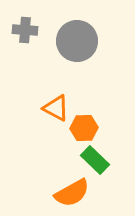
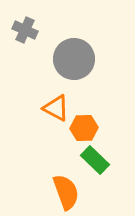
gray cross: rotated 20 degrees clockwise
gray circle: moved 3 px left, 18 px down
orange semicircle: moved 6 px left, 1 px up; rotated 81 degrees counterclockwise
